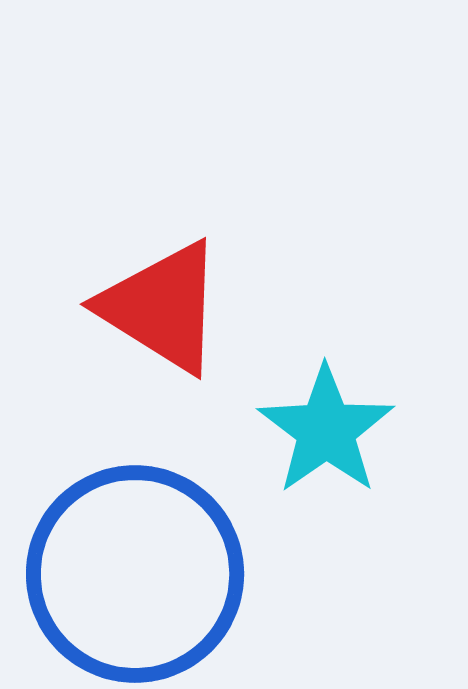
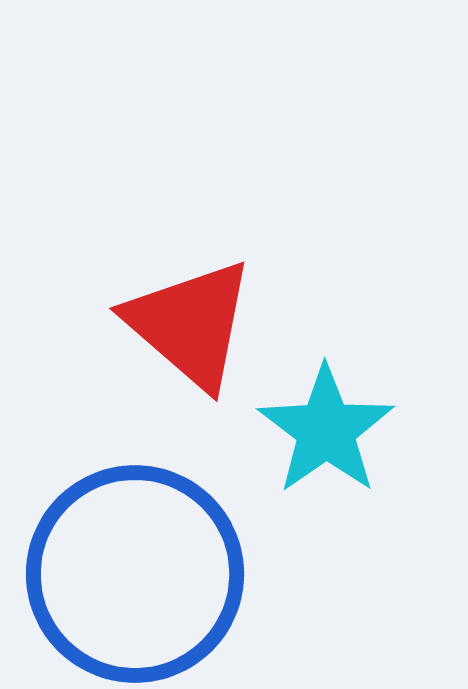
red triangle: moved 28 px right, 17 px down; rotated 9 degrees clockwise
